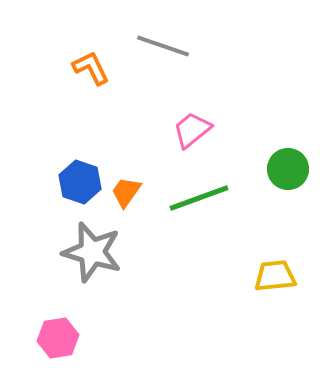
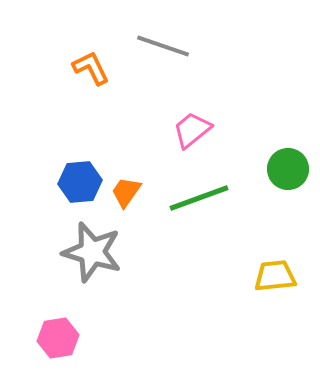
blue hexagon: rotated 24 degrees counterclockwise
